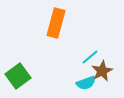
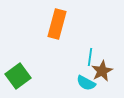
orange rectangle: moved 1 px right, 1 px down
cyan line: rotated 42 degrees counterclockwise
cyan semicircle: rotated 48 degrees clockwise
